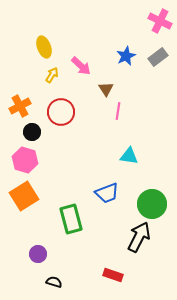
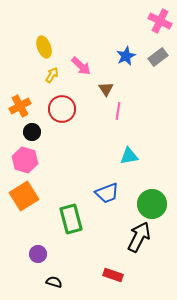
red circle: moved 1 px right, 3 px up
cyan triangle: rotated 18 degrees counterclockwise
